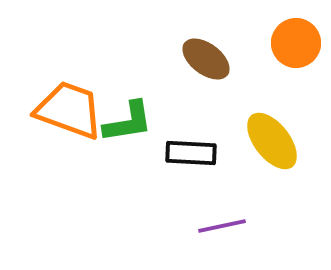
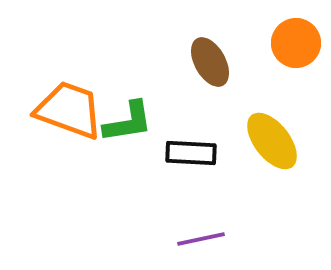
brown ellipse: moved 4 px right, 3 px down; rotated 24 degrees clockwise
purple line: moved 21 px left, 13 px down
